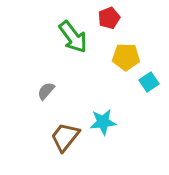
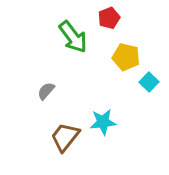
yellow pentagon: rotated 12 degrees clockwise
cyan square: rotated 12 degrees counterclockwise
